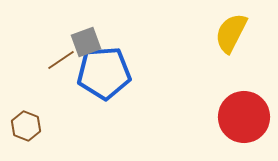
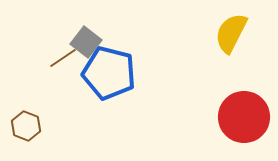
gray square: rotated 32 degrees counterclockwise
brown line: moved 2 px right, 2 px up
blue pentagon: moved 5 px right; rotated 18 degrees clockwise
